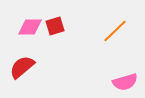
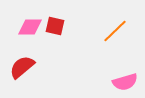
red square: rotated 30 degrees clockwise
